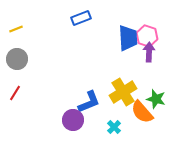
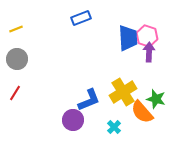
blue L-shape: moved 2 px up
